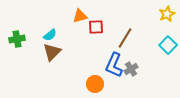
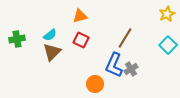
red square: moved 15 px left, 13 px down; rotated 28 degrees clockwise
